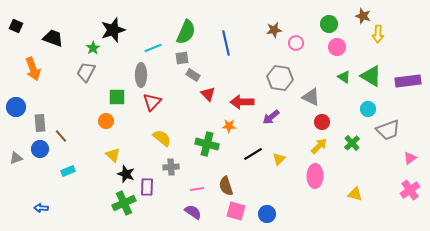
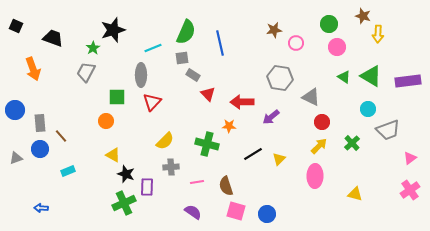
blue line at (226, 43): moved 6 px left
blue circle at (16, 107): moved 1 px left, 3 px down
yellow semicircle at (162, 138): moved 3 px right, 3 px down; rotated 96 degrees clockwise
yellow triangle at (113, 155): rotated 14 degrees counterclockwise
pink line at (197, 189): moved 7 px up
